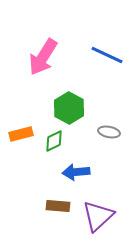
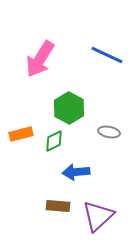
pink arrow: moved 3 px left, 2 px down
